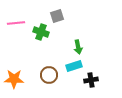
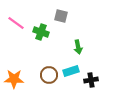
gray square: moved 4 px right; rotated 32 degrees clockwise
pink line: rotated 42 degrees clockwise
cyan rectangle: moved 3 px left, 5 px down
